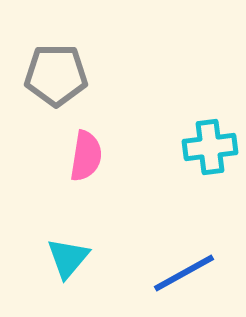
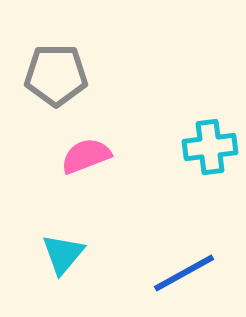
pink semicircle: rotated 120 degrees counterclockwise
cyan triangle: moved 5 px left, 4 px up
